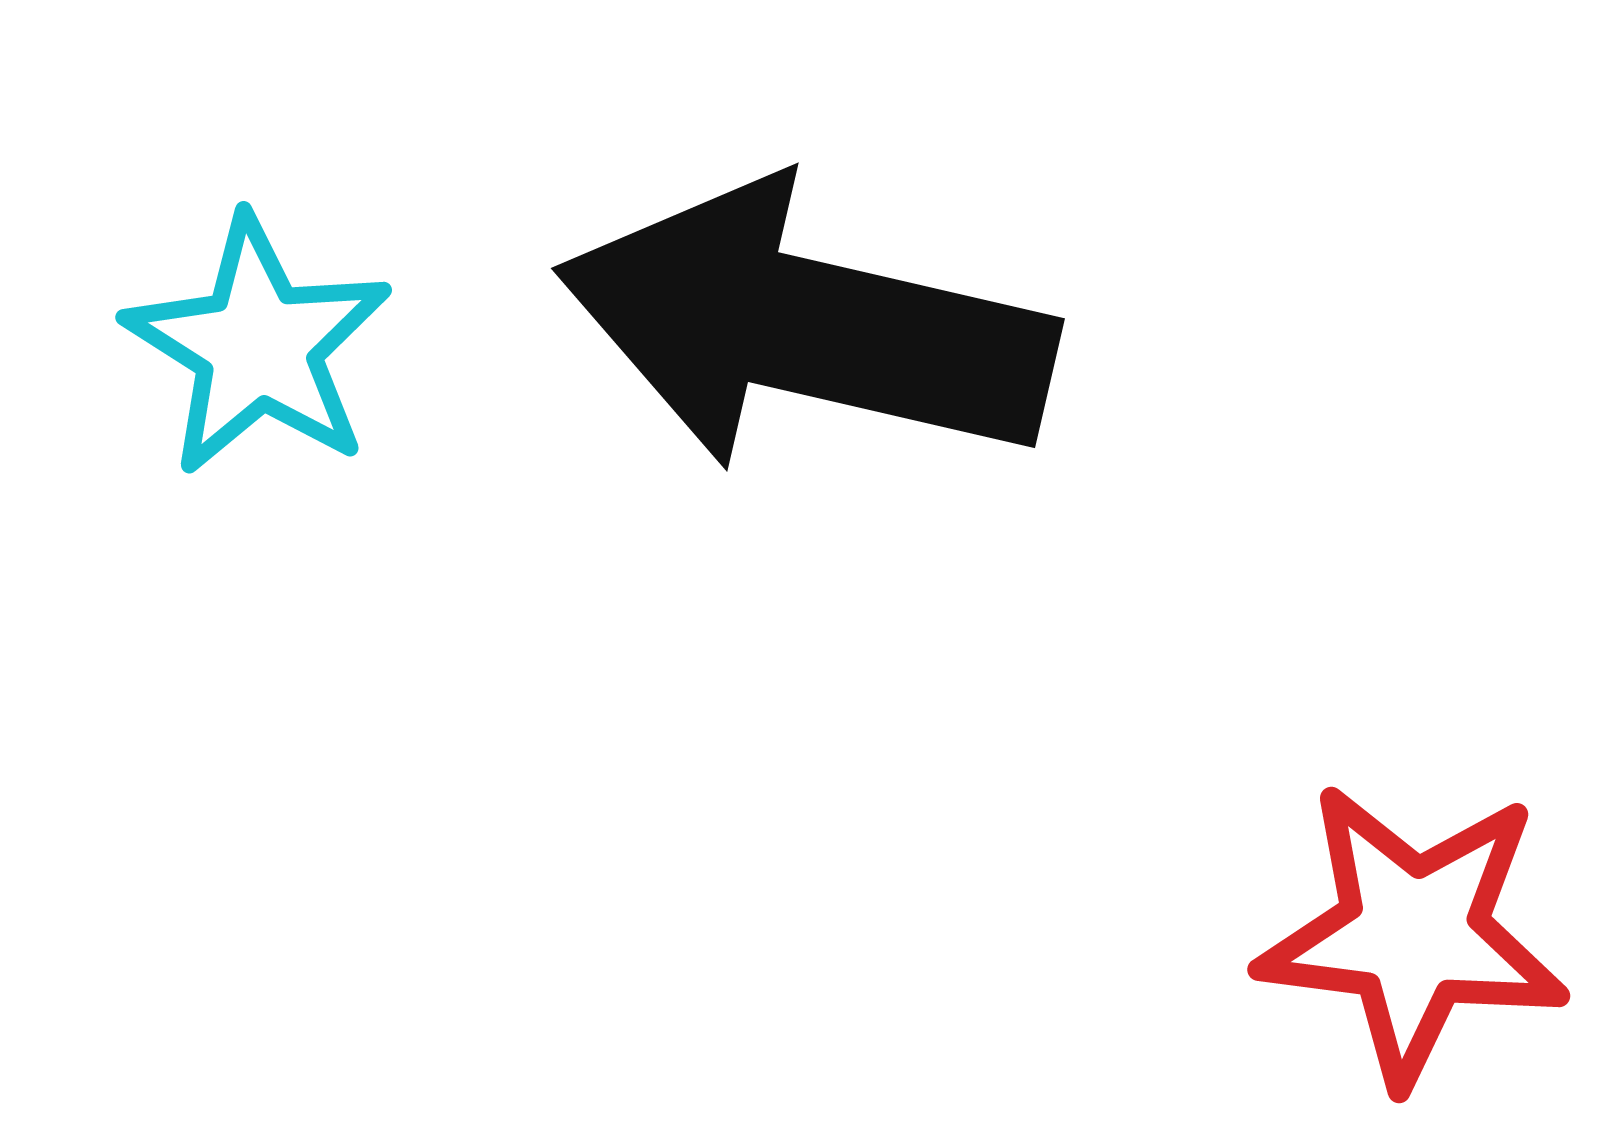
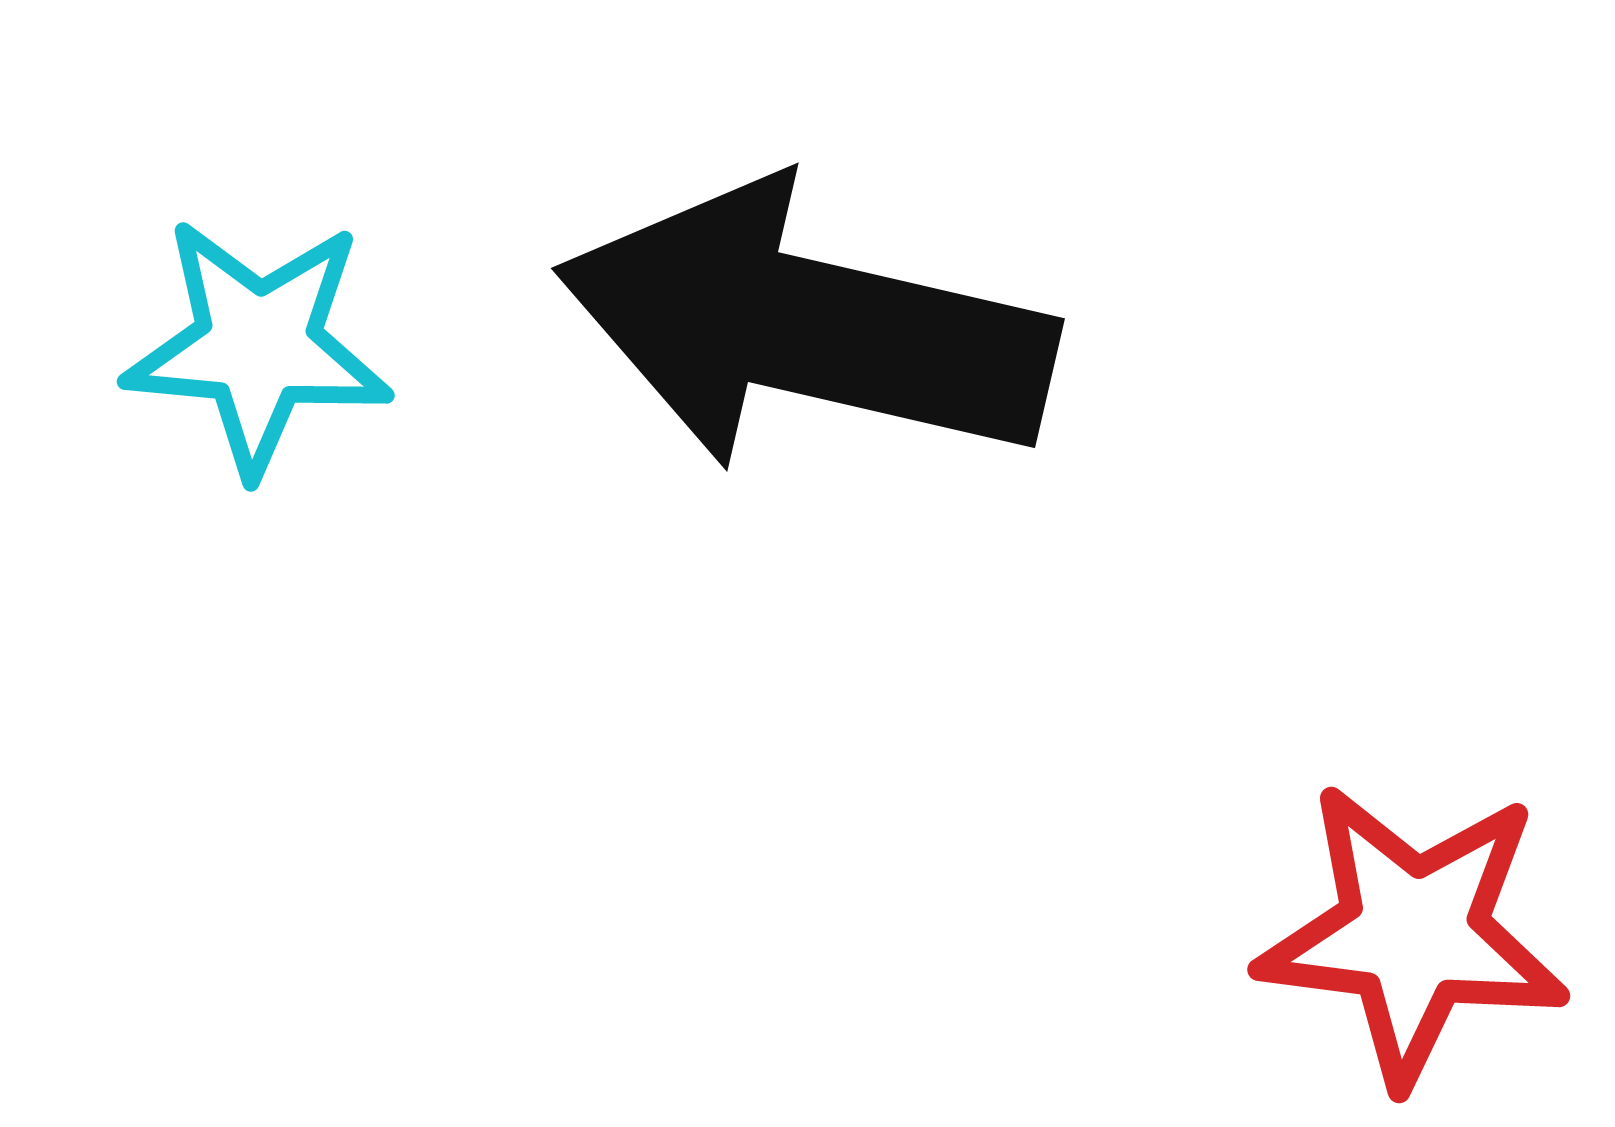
cyan star: rotated 27 degrees counterclockwise
